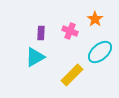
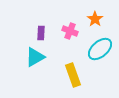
cyan ellipse: moved 3 px up
yellow rectangle: moved 1 px right; rotated 65 degrees counterclockwise
